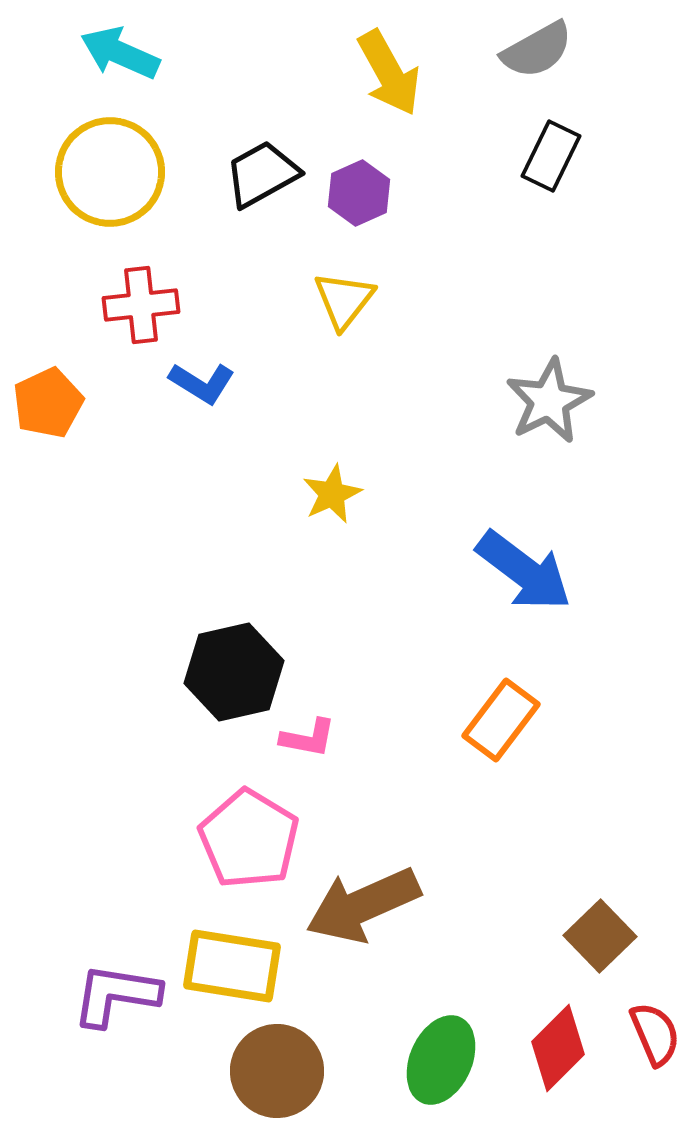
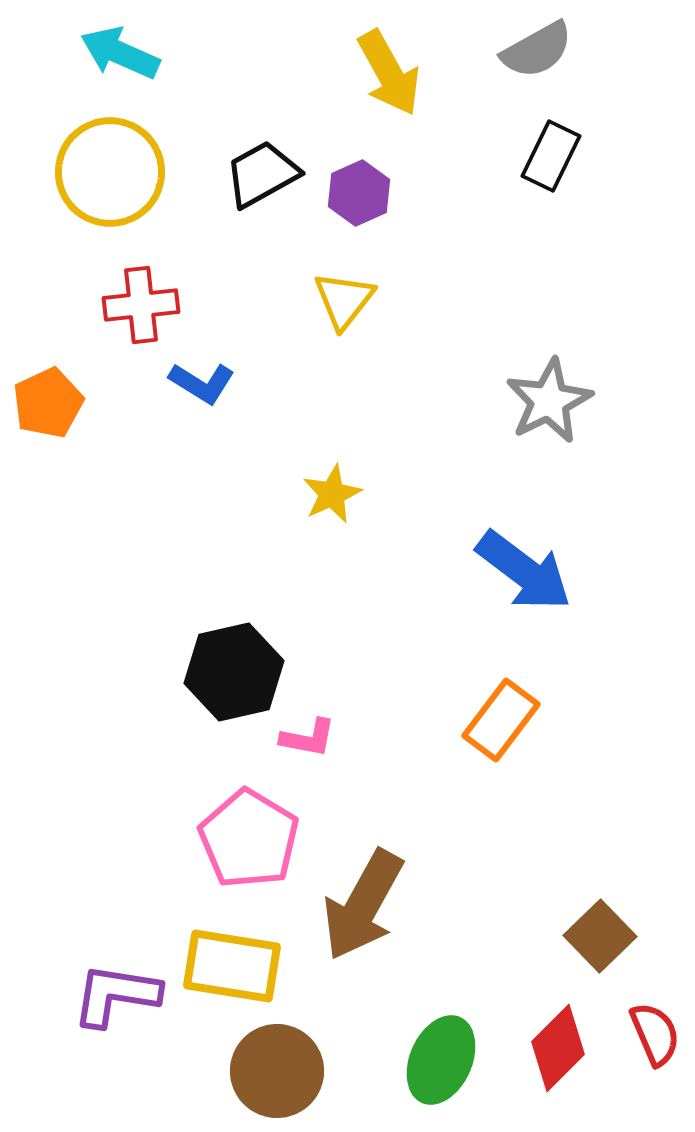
brown arrow: rotated 37 degrees counterclockwise
